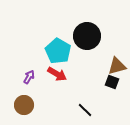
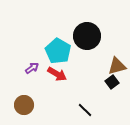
purple arrow: moved 3 px right, 9 px up; rotated 24 degrees clockwise
black square: rotated 32 degrees clockwise
